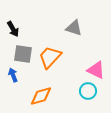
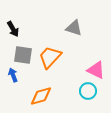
gray square: moved 1 px down
